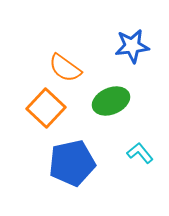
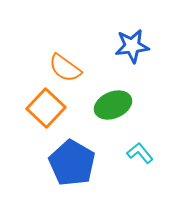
green ellipse: moved 2 px right, 4 px down
blue pentagon: rotated 30 degrees counterclockwise
